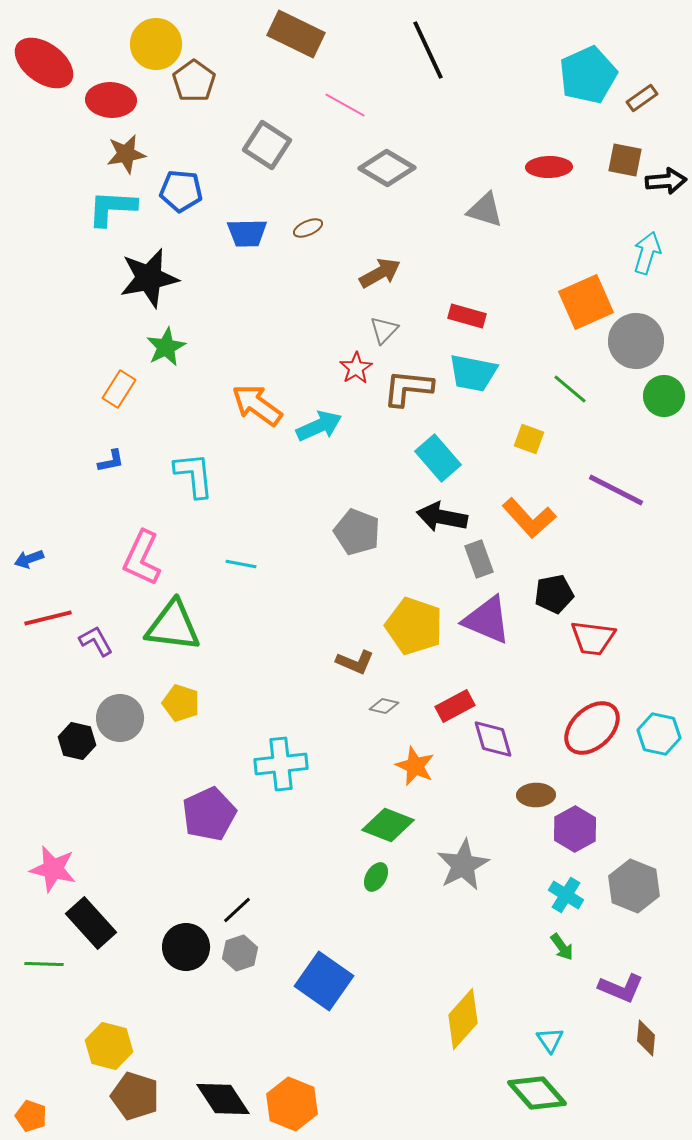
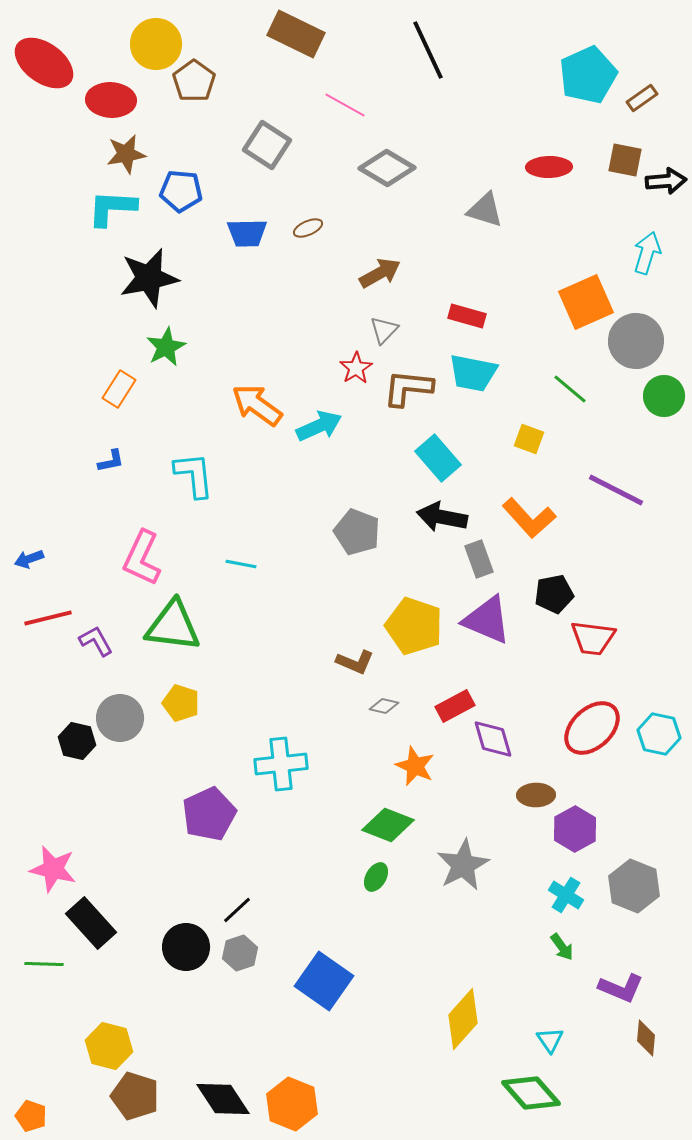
green diamond at (537, 1093): moved 6 px left
